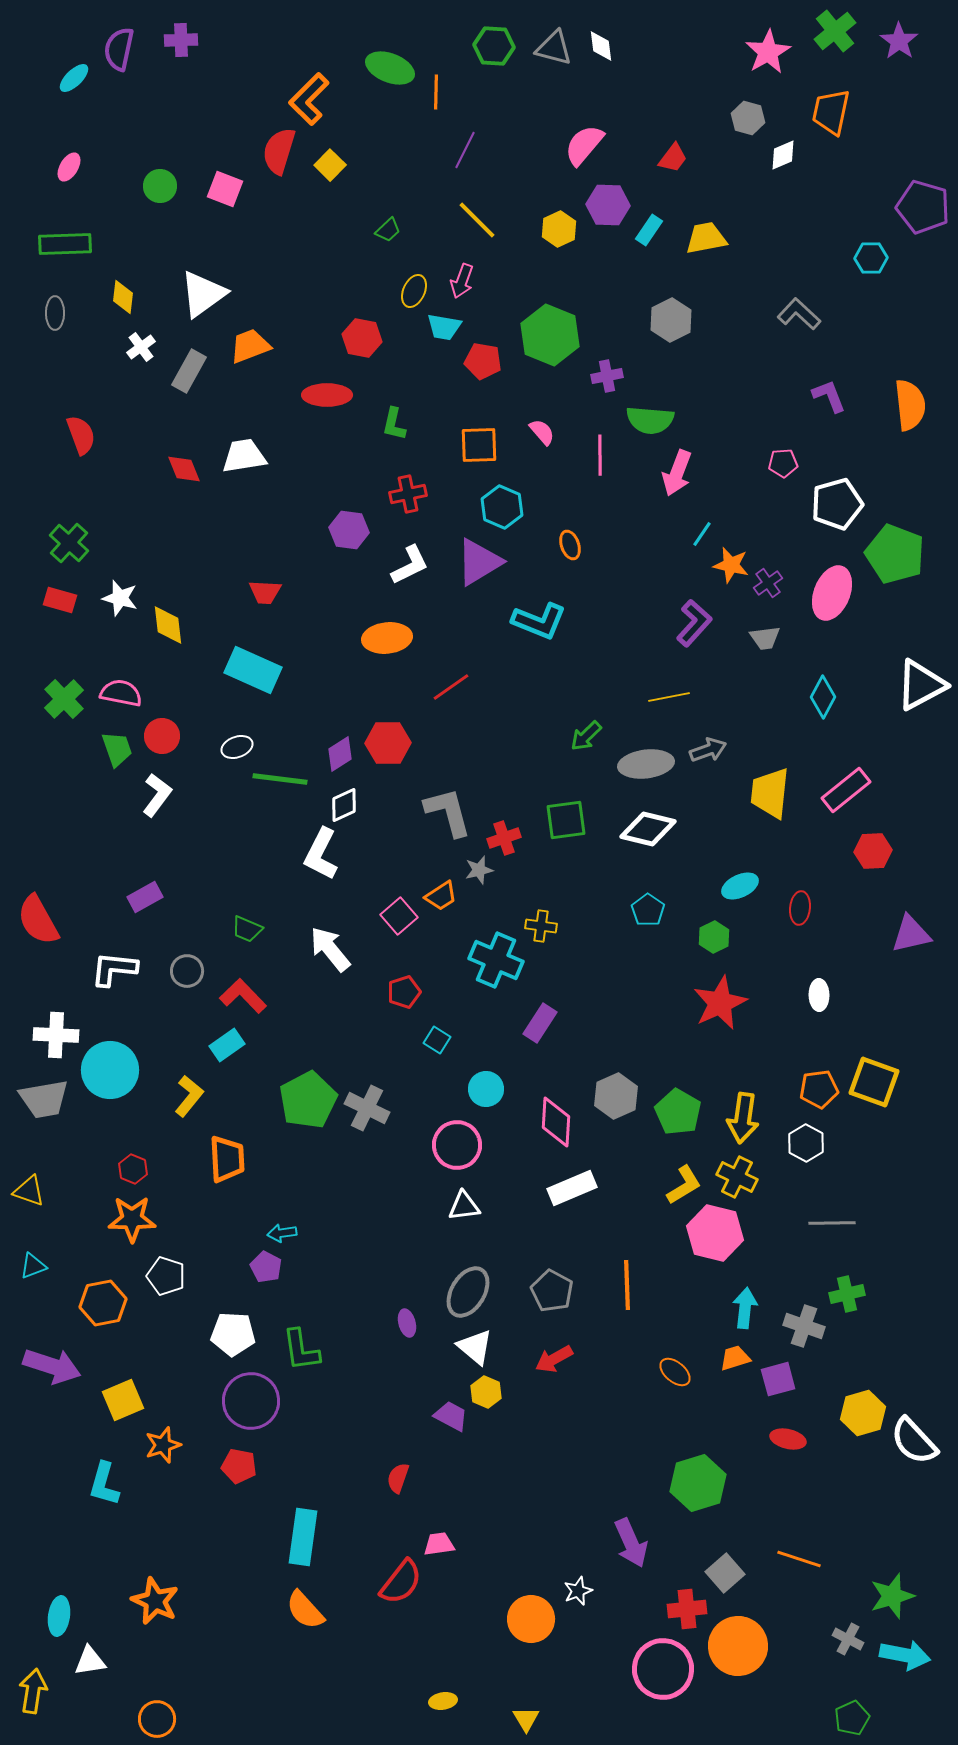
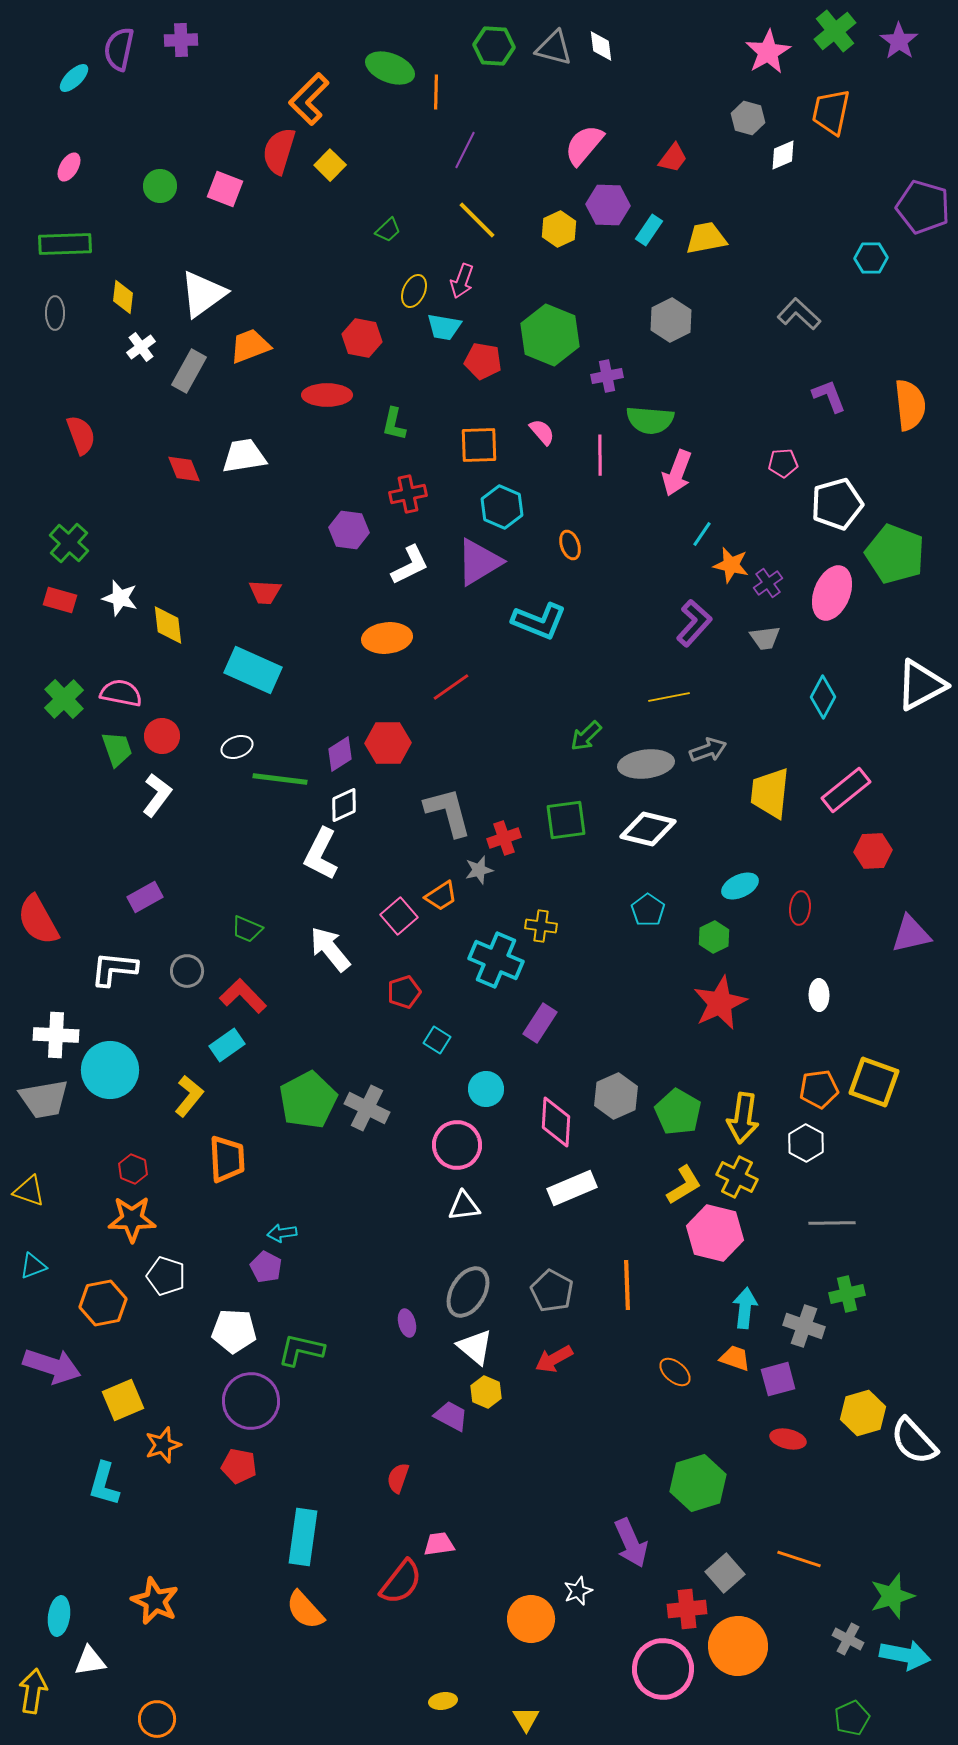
white pentagon at (233, 1334): moved 1 px right, 3 px up
green L-shape at (301, 1350): rotated 111 degrees clockwise
orange trapezoid at (735, 1358): rotated 36 degrees clockwise
